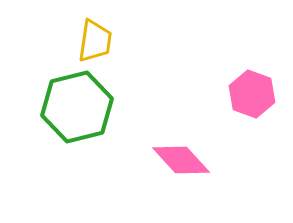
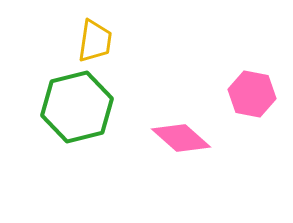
pink hexagon: rotated 9 degrees counterclockwise
pink diamond: moved 22 px up; rotated 6 degrees counterclockwise
